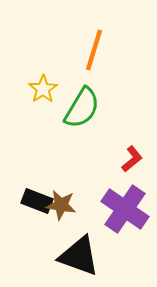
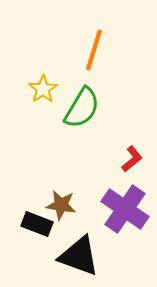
black rectangle: moved 23 px down
